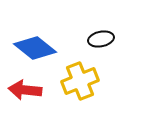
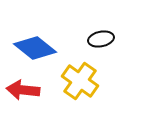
yellow cross: rotated 33 degrees counterclockwise
red arrow: moved 2 px left
